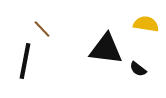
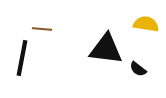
brown line: rotated 42 degrees counterclockwise
black line: moved 3 px left, 3 px up
